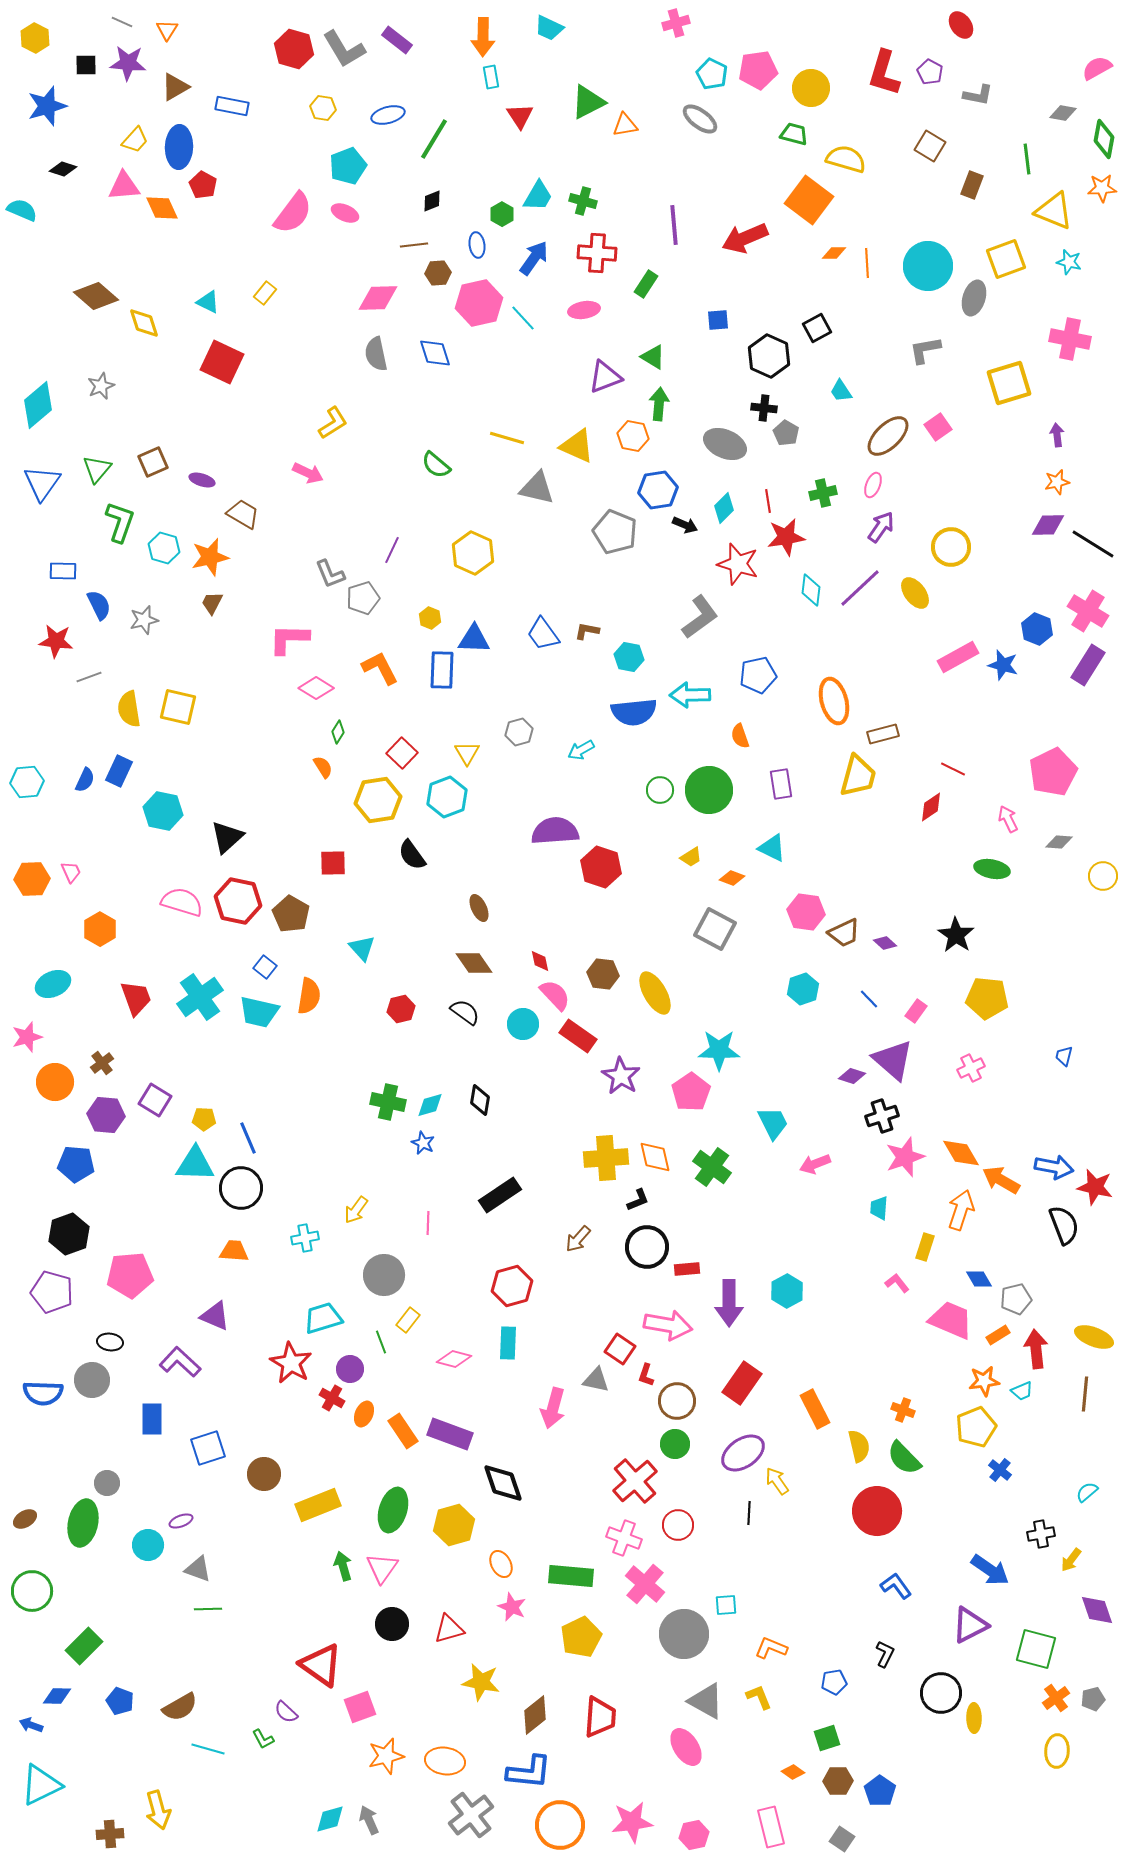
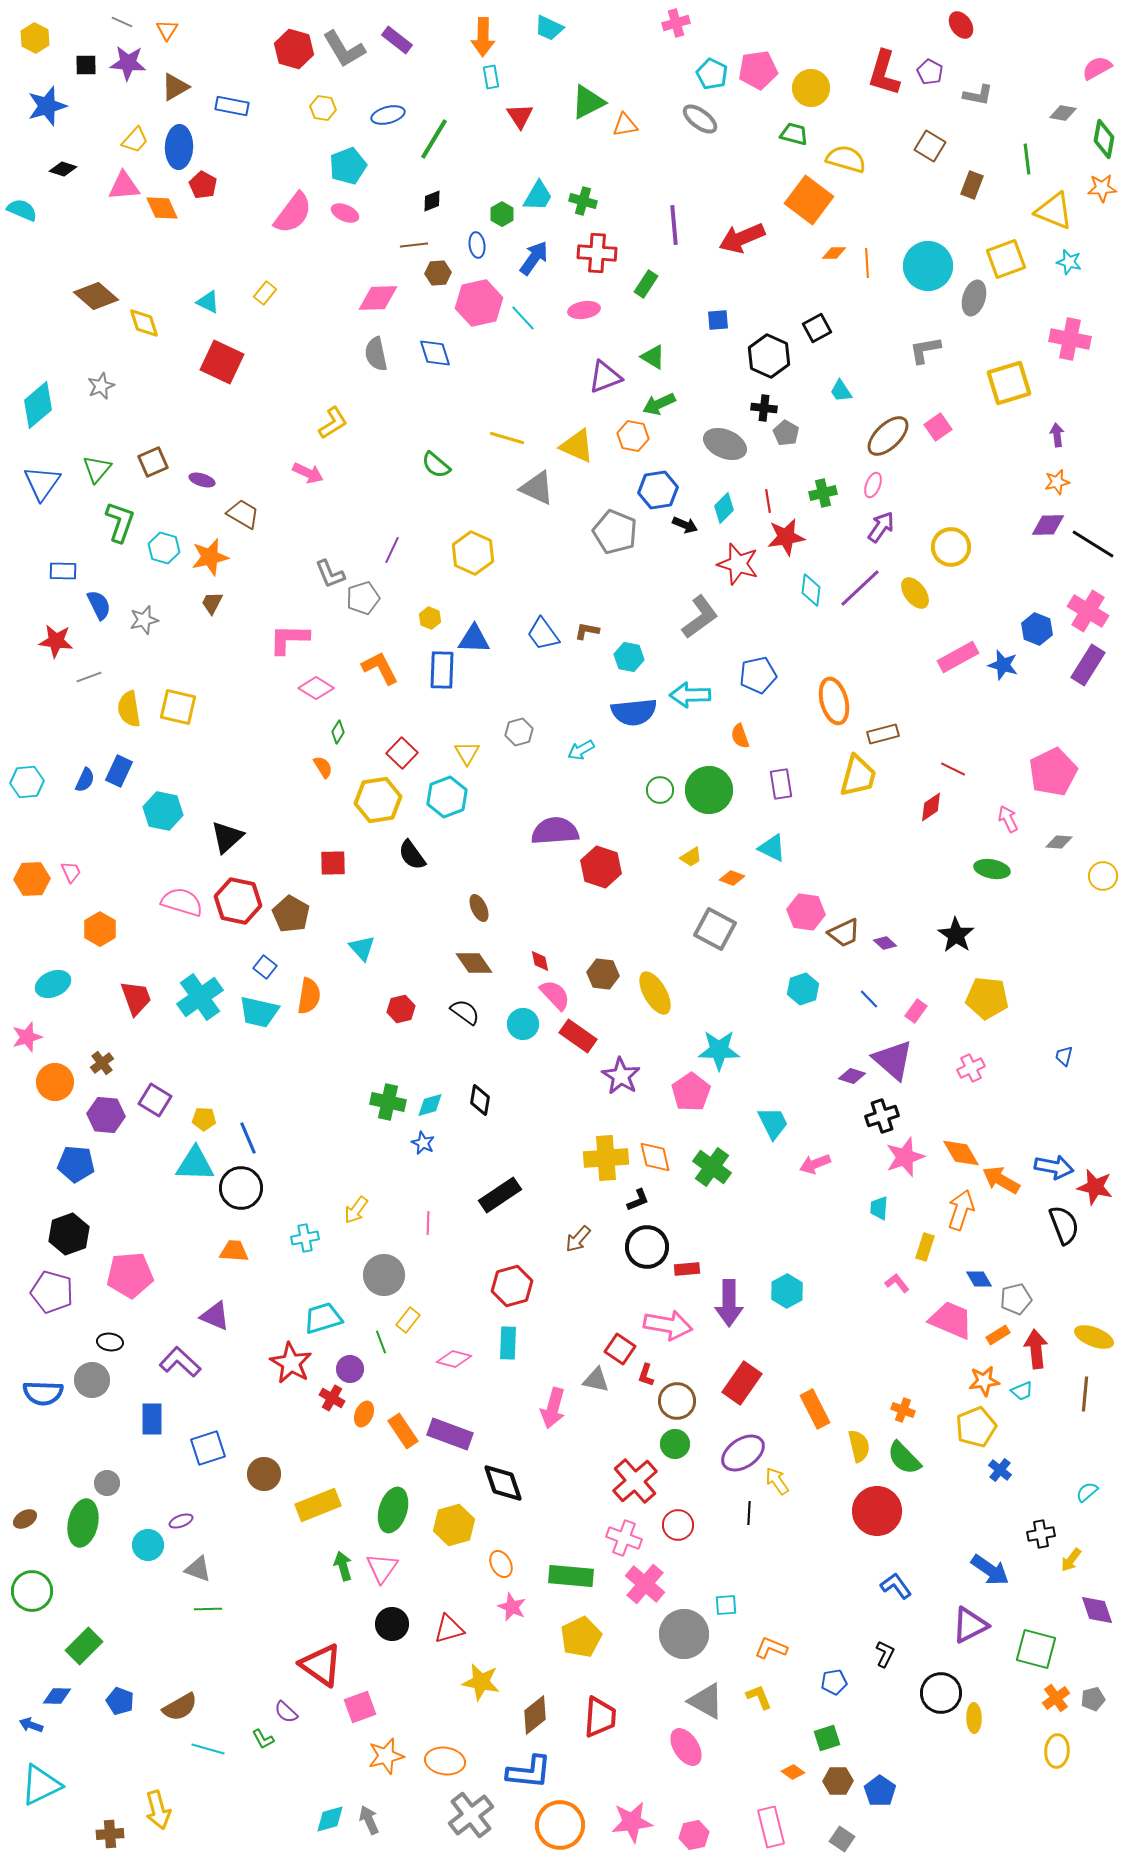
red arrow at (745, 238): moved 3 px left
green arrow at (659, 404): rotated 120 degrees counterclockwise
gray triangle at (537, 488): rotated 12 degrees clockwise
